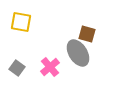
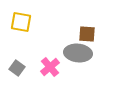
brown square: rotated 12 degrees counterclockwise
gray ellipse: rotated 52 degrees counterclockwise
